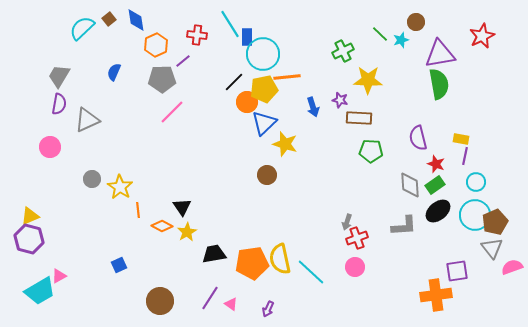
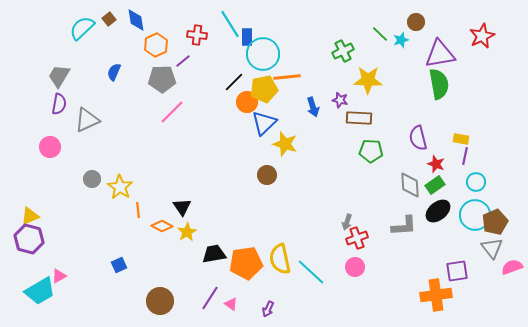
orange pentagon at (252, 263): moved 6 px left
